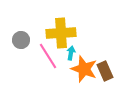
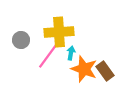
yellow cross: moved 2 px left, 1 px up
pink line: rotated 68 degrees clockwise
brown rectangle: rotated 12 degrees counterclockwise
